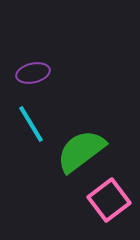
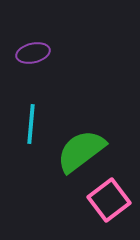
purple ellipse: moved 20 px up
cyan line: rotated 36 degrees clockwise
